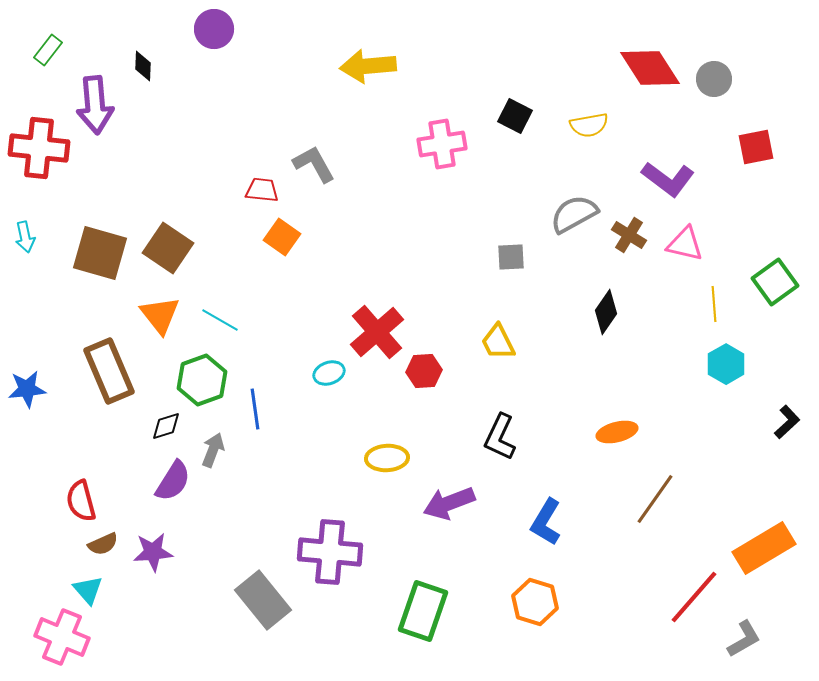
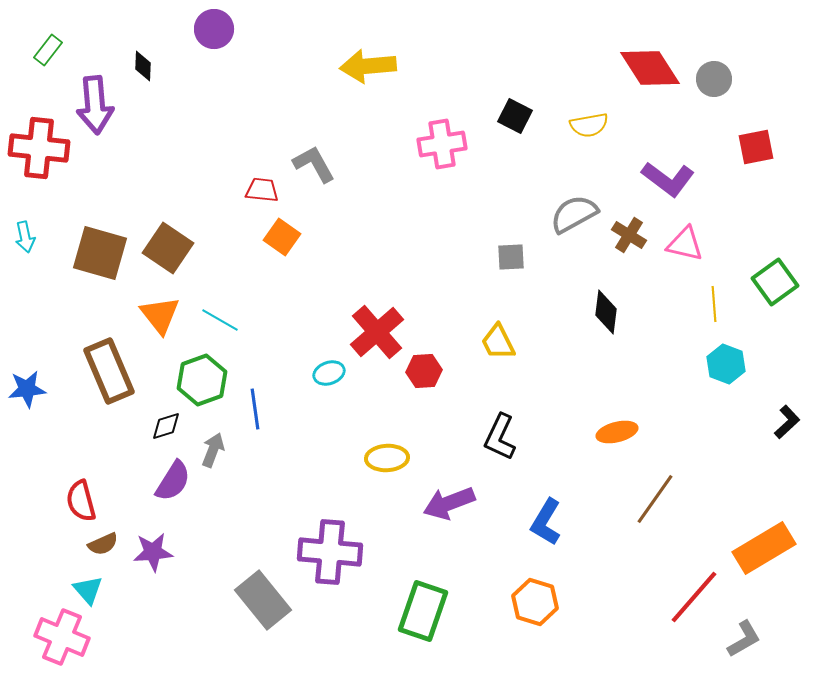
black diamond at (606, 312): rotated 27 degrees counterclockwise
cyan hexagon at (726, 364): rotated 9 degrees counterclockwise
